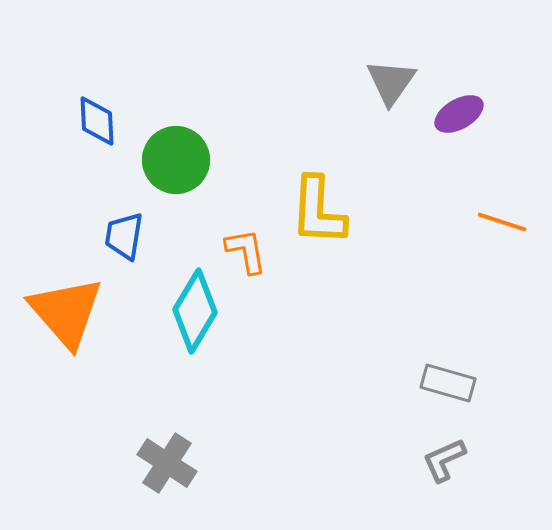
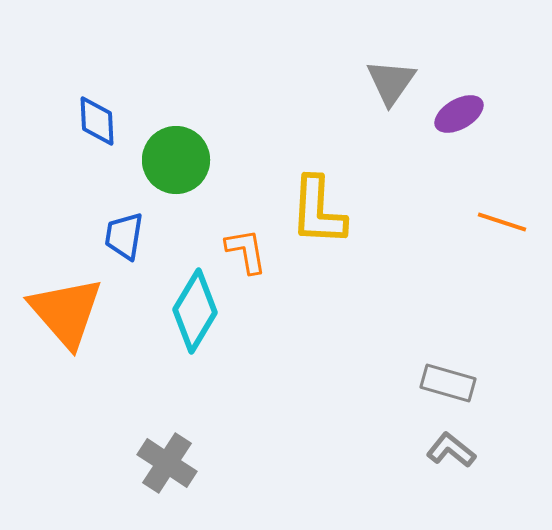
gray L-shape: moved 7 px right, 10 px up; rotated 63 degrees clockwise
